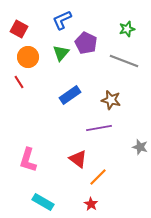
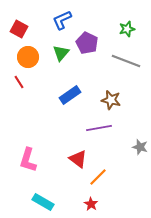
purple pentagon: moved 1 px right
gray line: moved 2 px right
